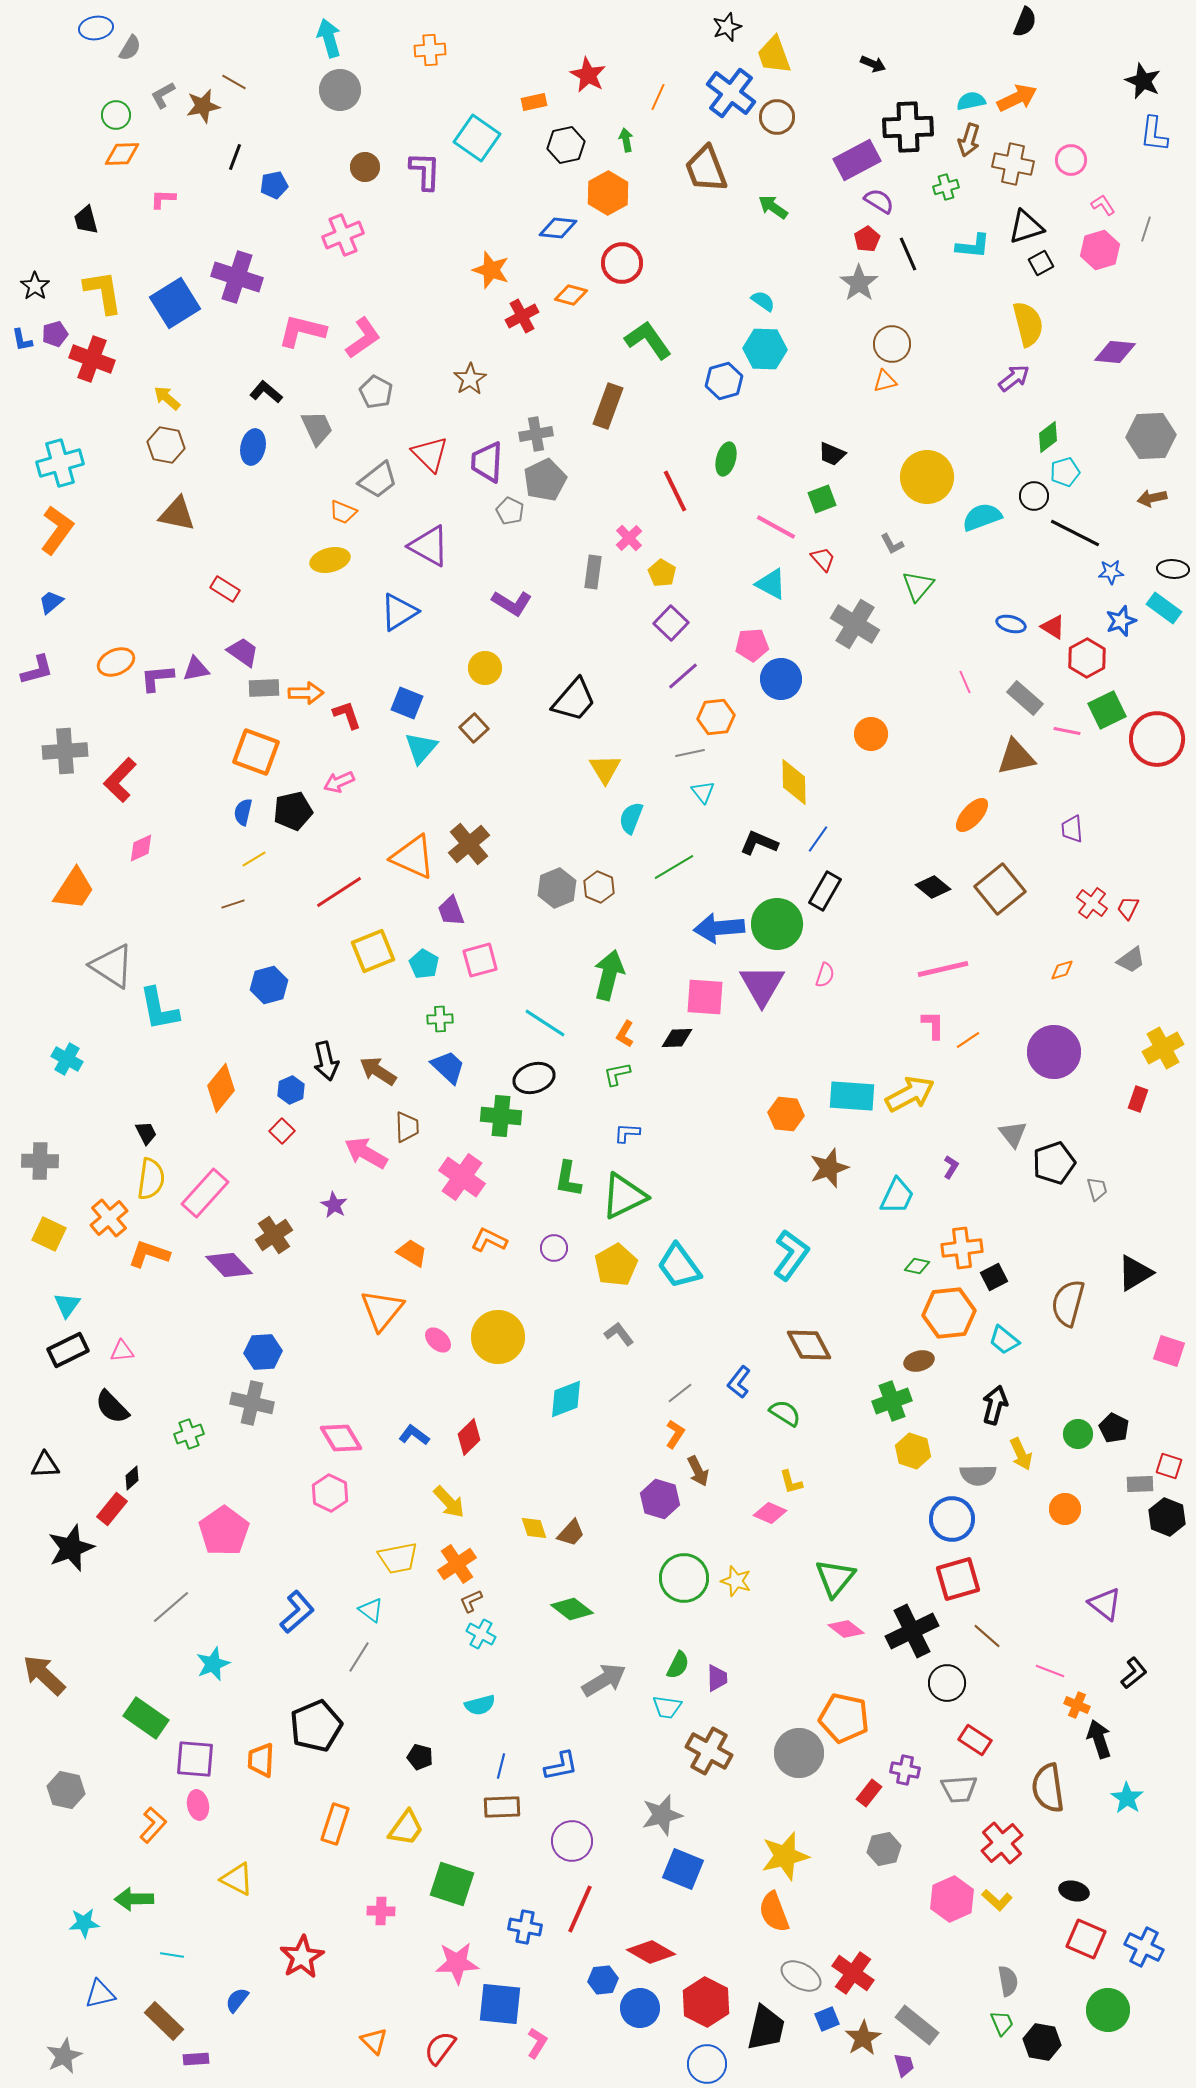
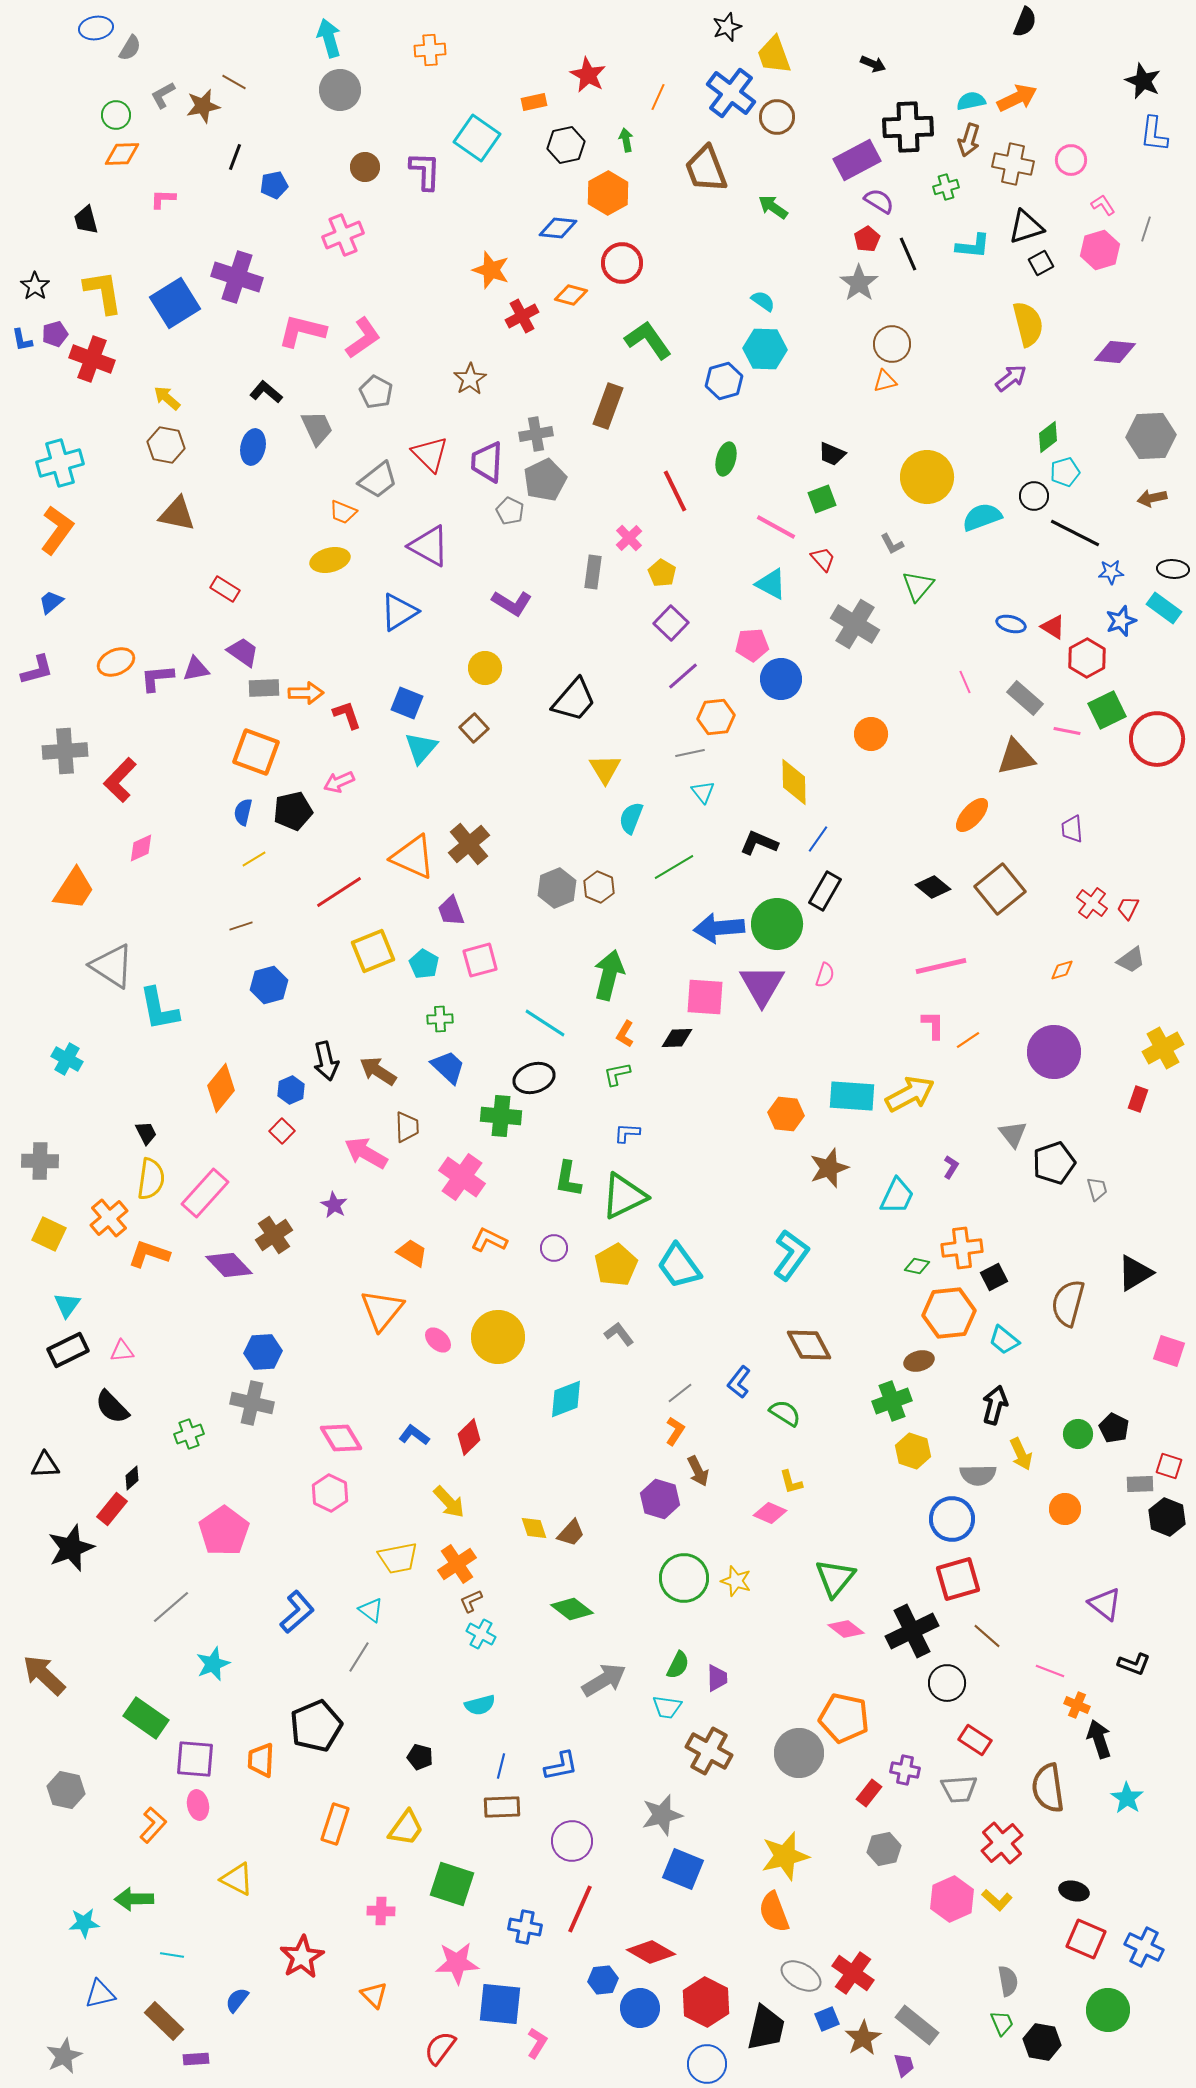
purple arrow at (1014, 378): moved 3 px left
brown line at (233, 904): moved 8 px right, 22 px down
pink line at (943, 969): moved 2 px left, 3 px up
orange L-shape at (675, 1434): moved 3 px up
black L-shape at (1134, 1673): moved 9 px up; rotated 60 degrees clockwise
orange triangle at (374, 2041): moved 46 px up
